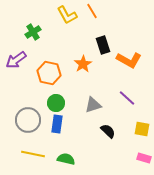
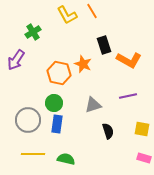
black rectangle: moved 1 px right
purple arrow: rotated 20 degrees counterclockwise
orange star: rotated 18 degrees counterclockwise
orange hexagon: moved 10 px right
purple line: moved 1 px right, 2 px up; rotated 54 degrees counterclockwise
green circle: moved 2 px left
black semicircle: rotated 28 degrees clockwise
yellow line: rotated 10 degrees counterclockwise
